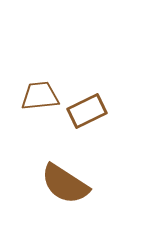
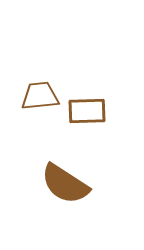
brown rectangle: rotated 24 degrees clockwise
